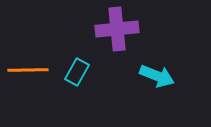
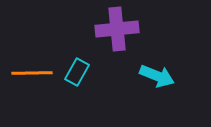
orange line: moved 4 px right, 3 px down
